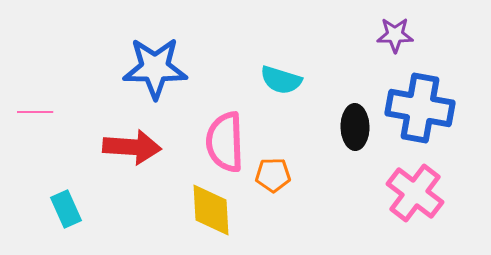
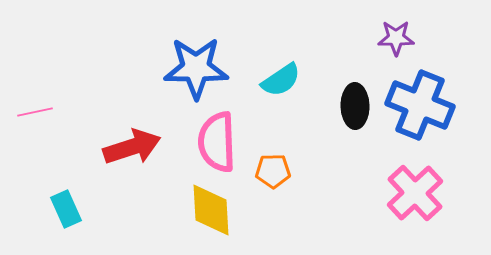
purple star: moved 1 px right, 3 px down
blue star: moved 41 px right
cyan semicircle: rotated 51 degrees counterclockwise
blue cross: moved 3 px up; rotated 12 degrees clockwise
pink line: rotated 12 degrees counterclockwise
black ellipse: moved 21 px up
pink semicircle: moved 8 px left
red arrow: rotated 22 degrees counterclockwise
orange pentagon: moved 4 px up
pink cross: rotated 10 degrees clockwise
